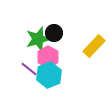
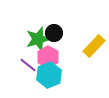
purple line: moved 1 px left, 4 px up
